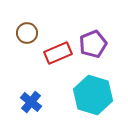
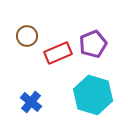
brown circle: moved 3 px down
